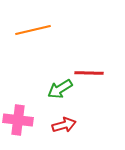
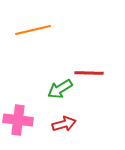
red arrow: moved 1 px up
